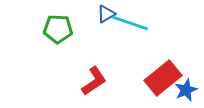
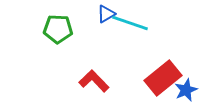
red L-shape: rotated 100 degrees counterclockwise
